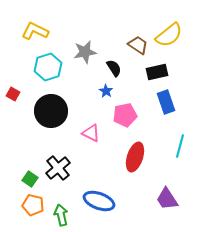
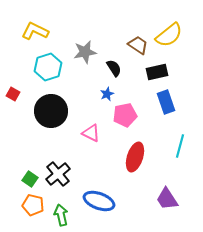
blue star: moved 1 px right, 3 px down; rotated 16 degrees clockwise
black cross: moved 6 px down
